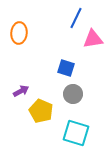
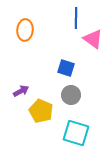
blue line: rotated 25 degrees counterclockwise
orange ellipse: moved 6 px right, 3 px up
pink triangle: rotated 45 degrees clockwise
gray circle: moved 2 px left, 1 px down
